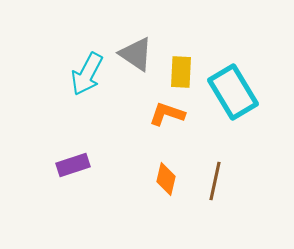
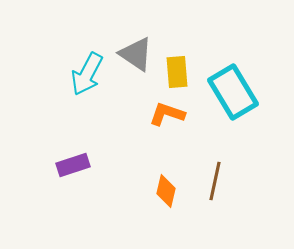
yellow rectangle: moved 4 px left; rotated 8 degrees counterclockwise
orange diamond: moved 12 px down
